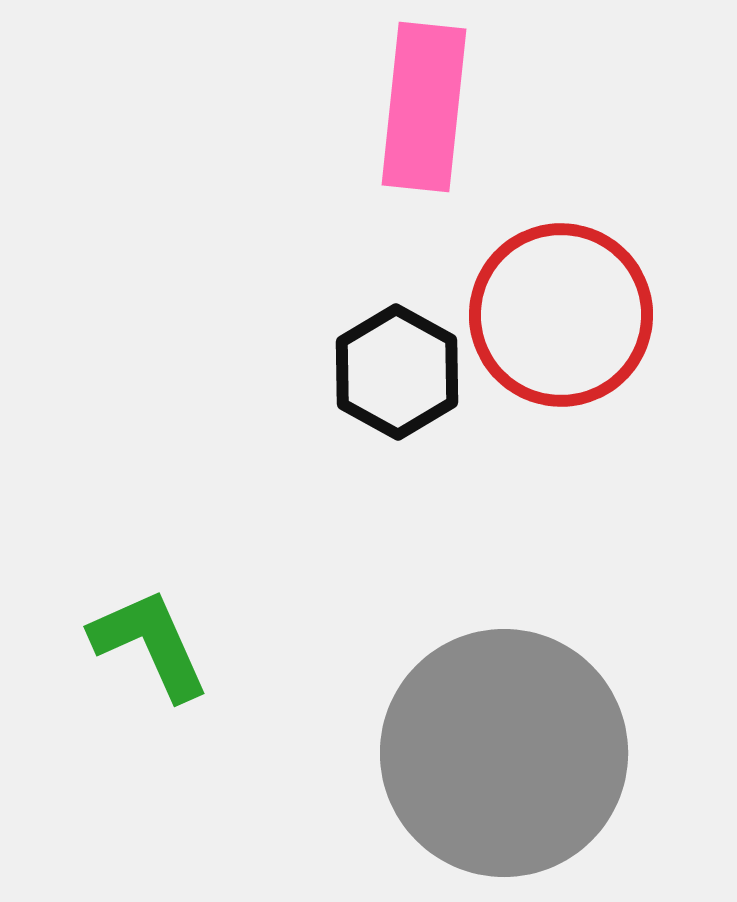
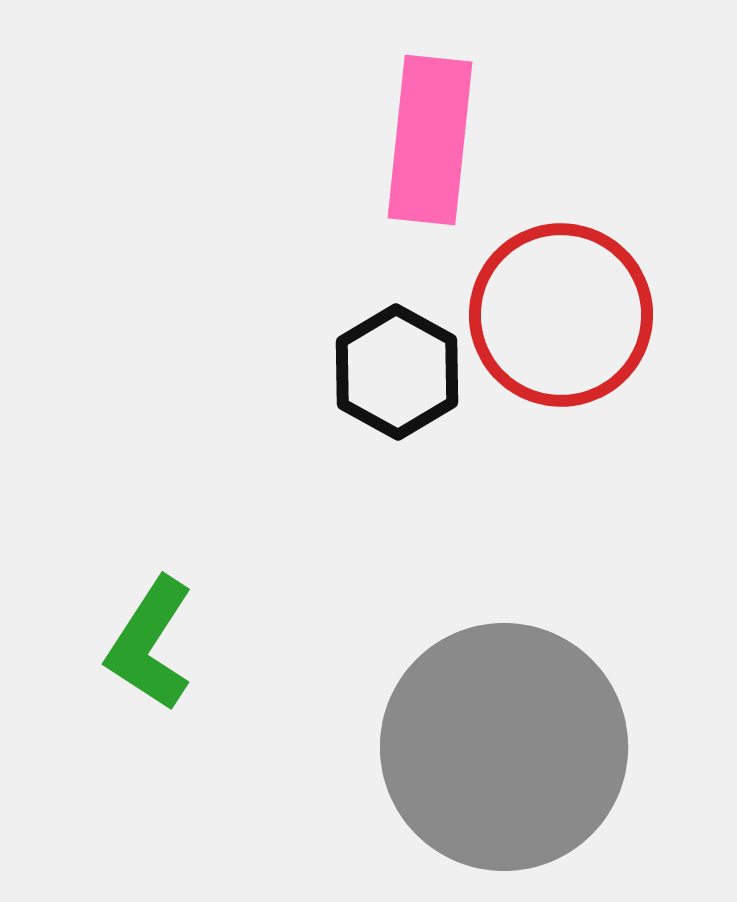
pink rectangle: moved 6 px right, 33 px down
green L-shape: rotated 123 degrees counterclockwise
gray circle: moved 6 px up
